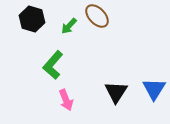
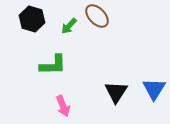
green L-shape: rotated 132 degrees counterclockwise
pink arrow: moved 3 px left, 6 px down
